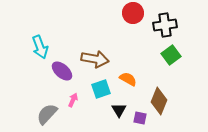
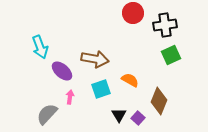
green square: rotated 12 degrees clockwise
orange semicircle: moved 2 px right, 1 px down
pink arrow: moved 3 px left, 3 px up; rotated 16 degrees counterclockwise
black triangle: moved 5 px down
purple square: moved 2 px left; rotated 32 degrees clockwise
